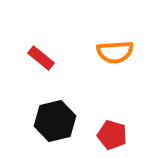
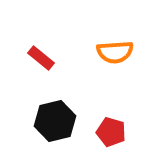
red pentagon: moved 1 px left, 3 px up
